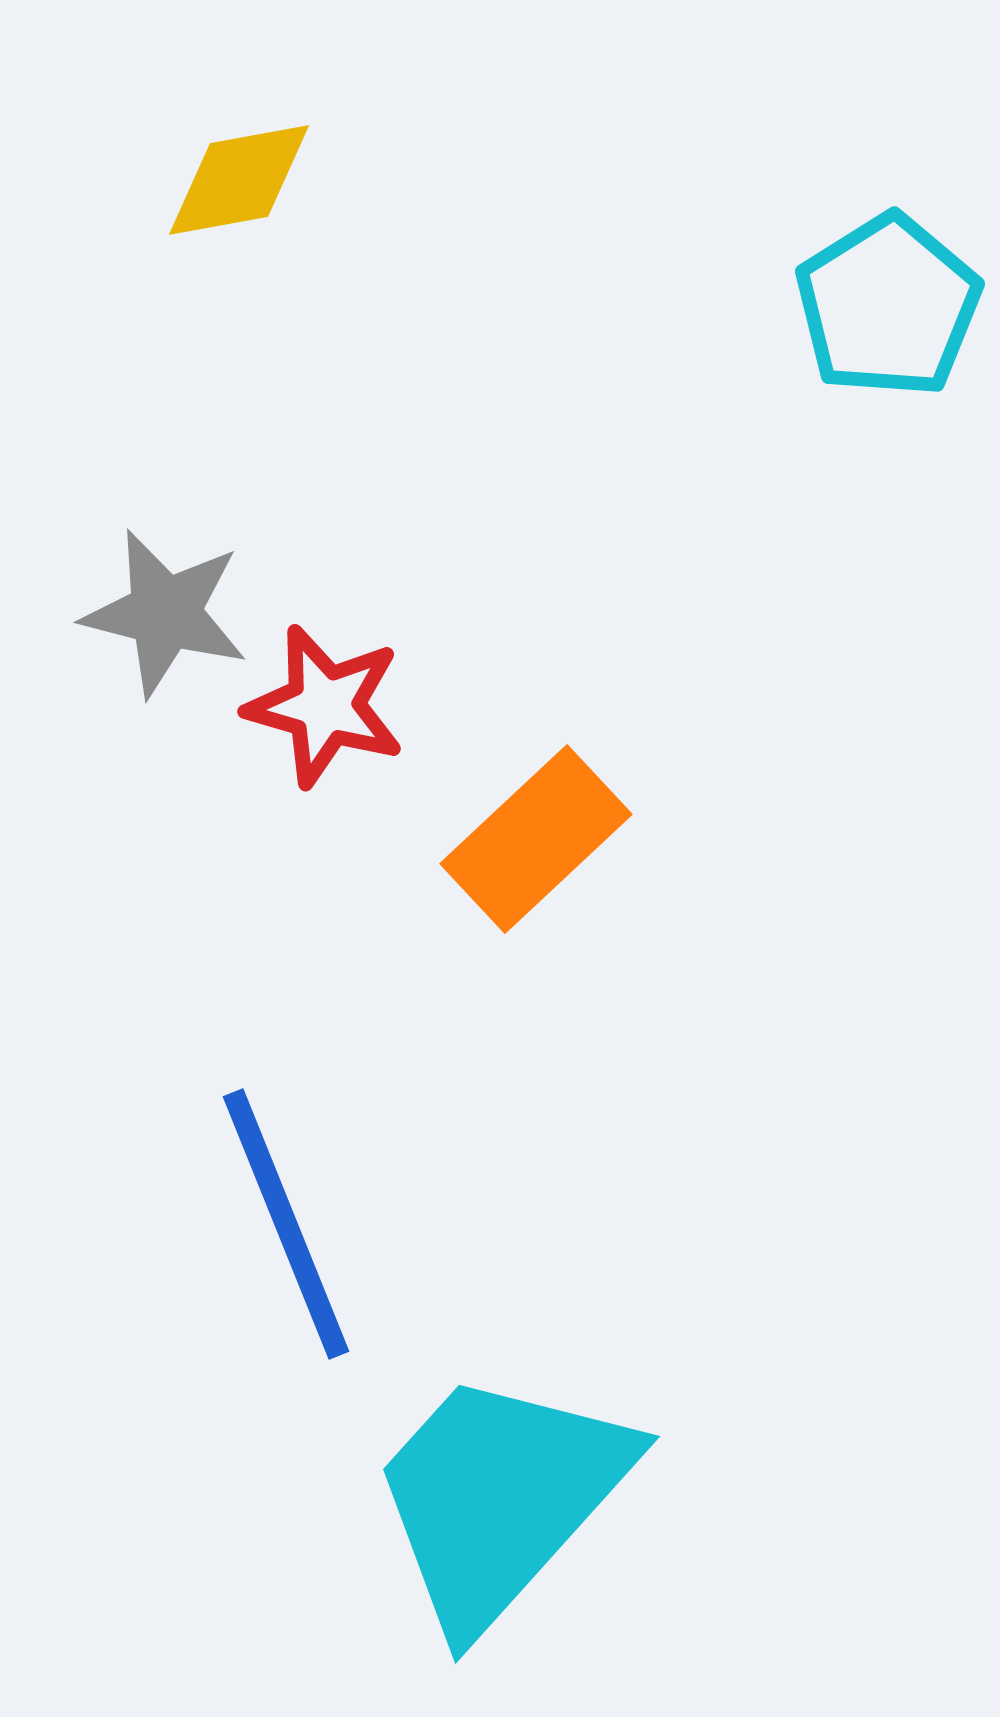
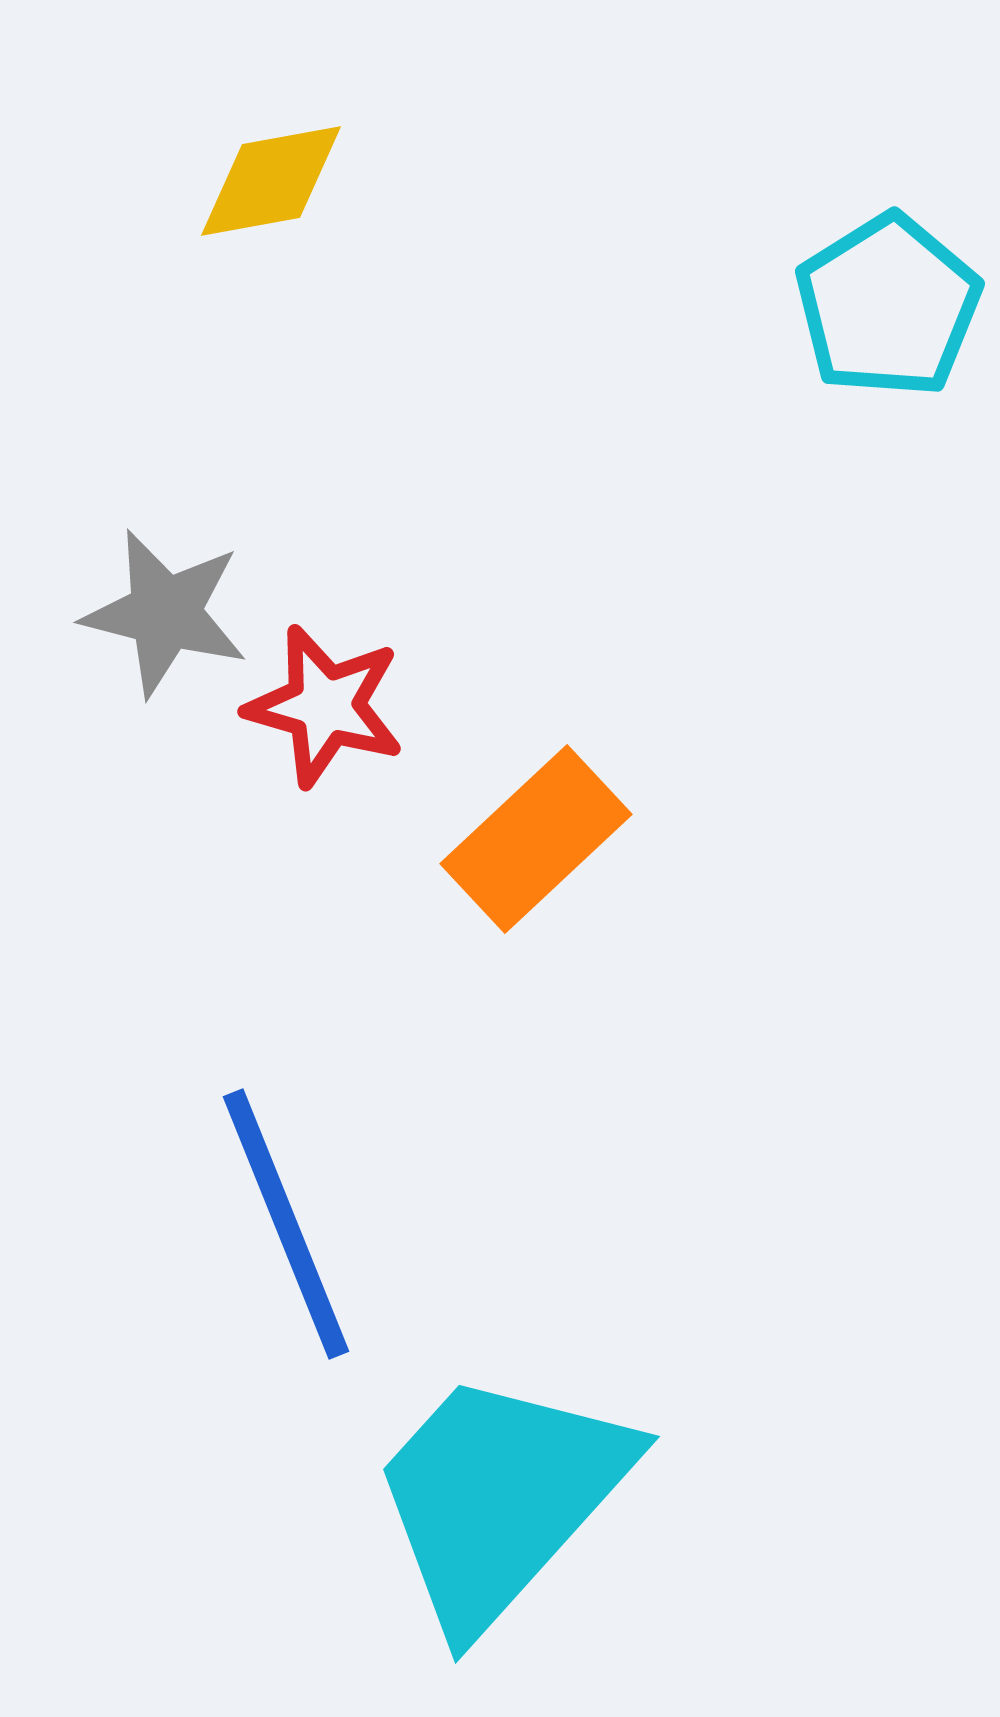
yellow diamond: moved 32 px right, 1 px down
